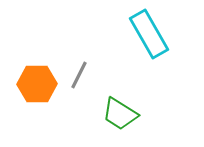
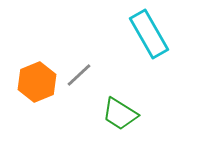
gray line: rotated 20 degrees clockwise
orange hexagon: moved 2 px up; rotated 21 degrees counterclockwise
